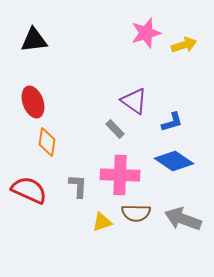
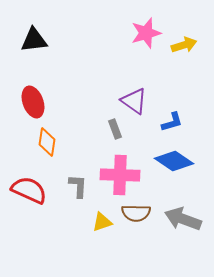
gray rectangle: rotated 24 degrees clockwise
